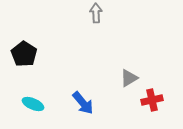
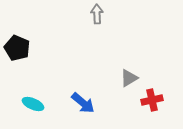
gray arrow: moved 1 px right, 1 px down
black pentagon: moved 7 px left, 6 px up; rotated 10 degrees counterclockwise
blue arrow: rotated 10 degrees counterclockwise
